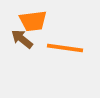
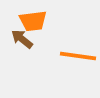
orange line: moved 13 px right, 8 px down
